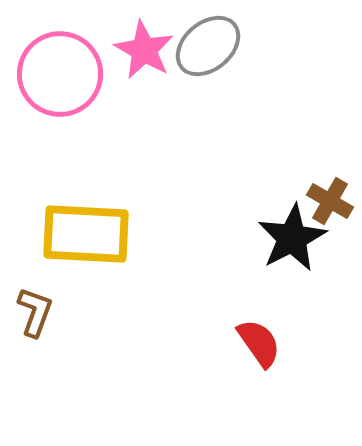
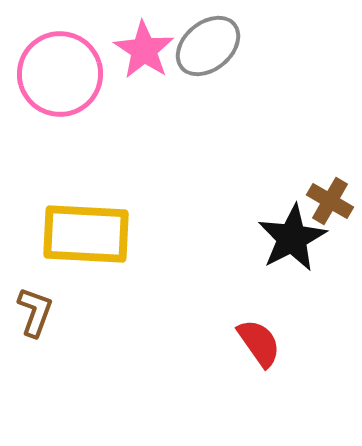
pink star: rotated 4 degrees clockwise
